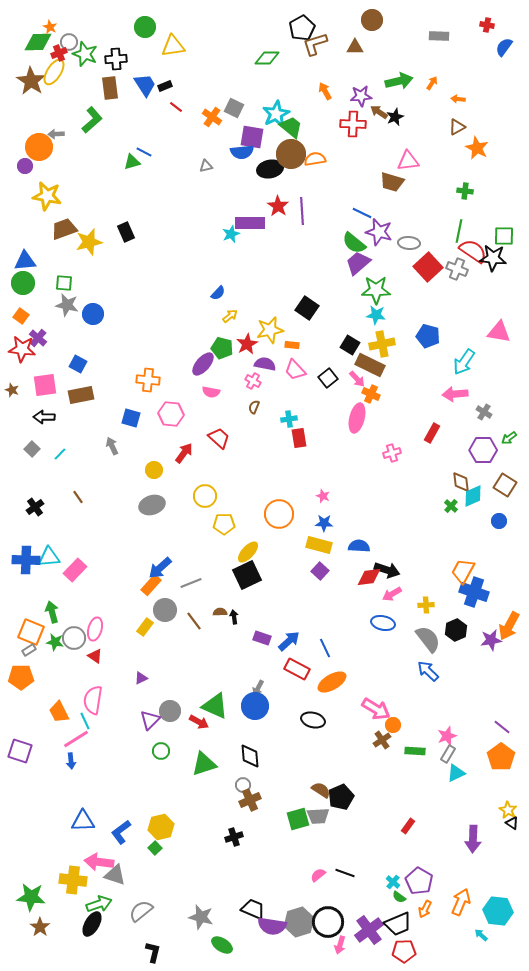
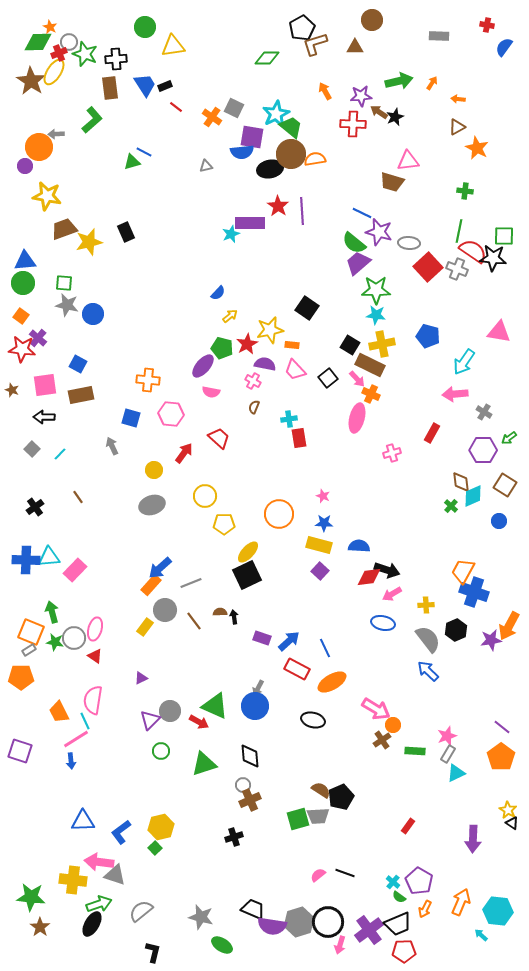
purple ellipse at (203, 364): moved 2 px down
